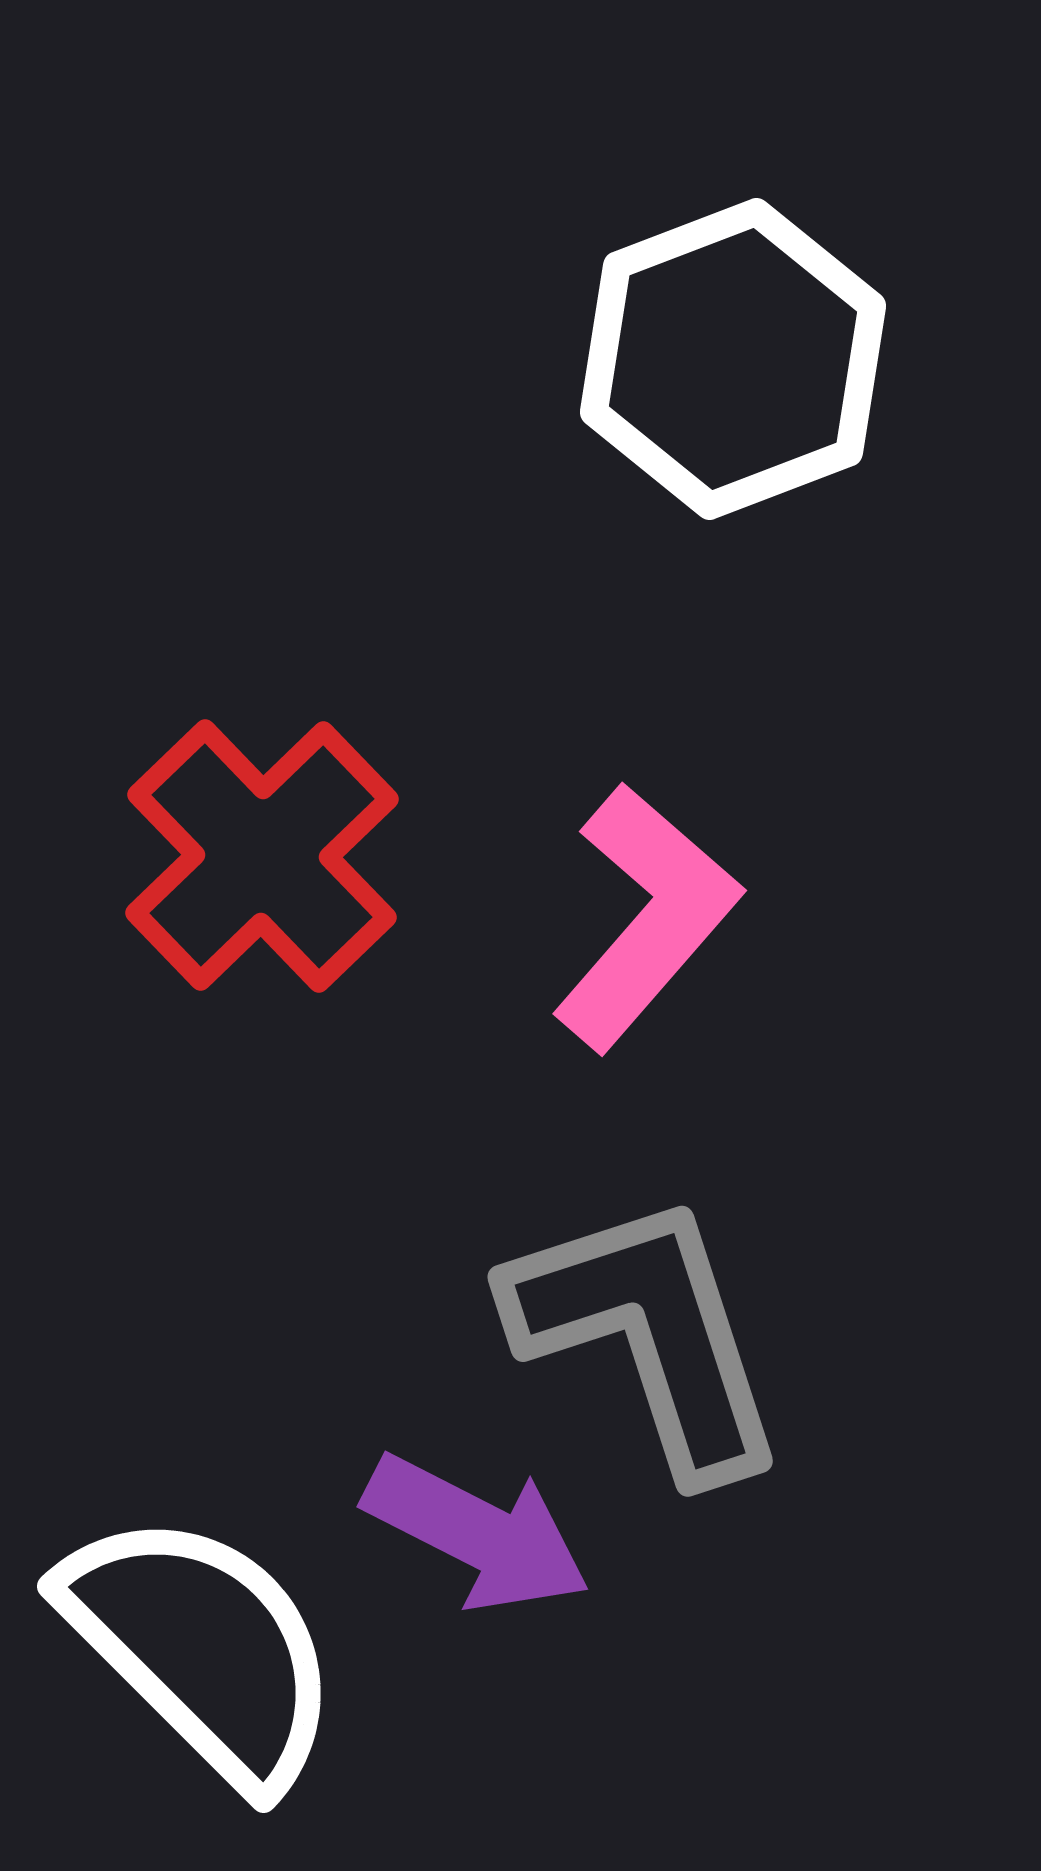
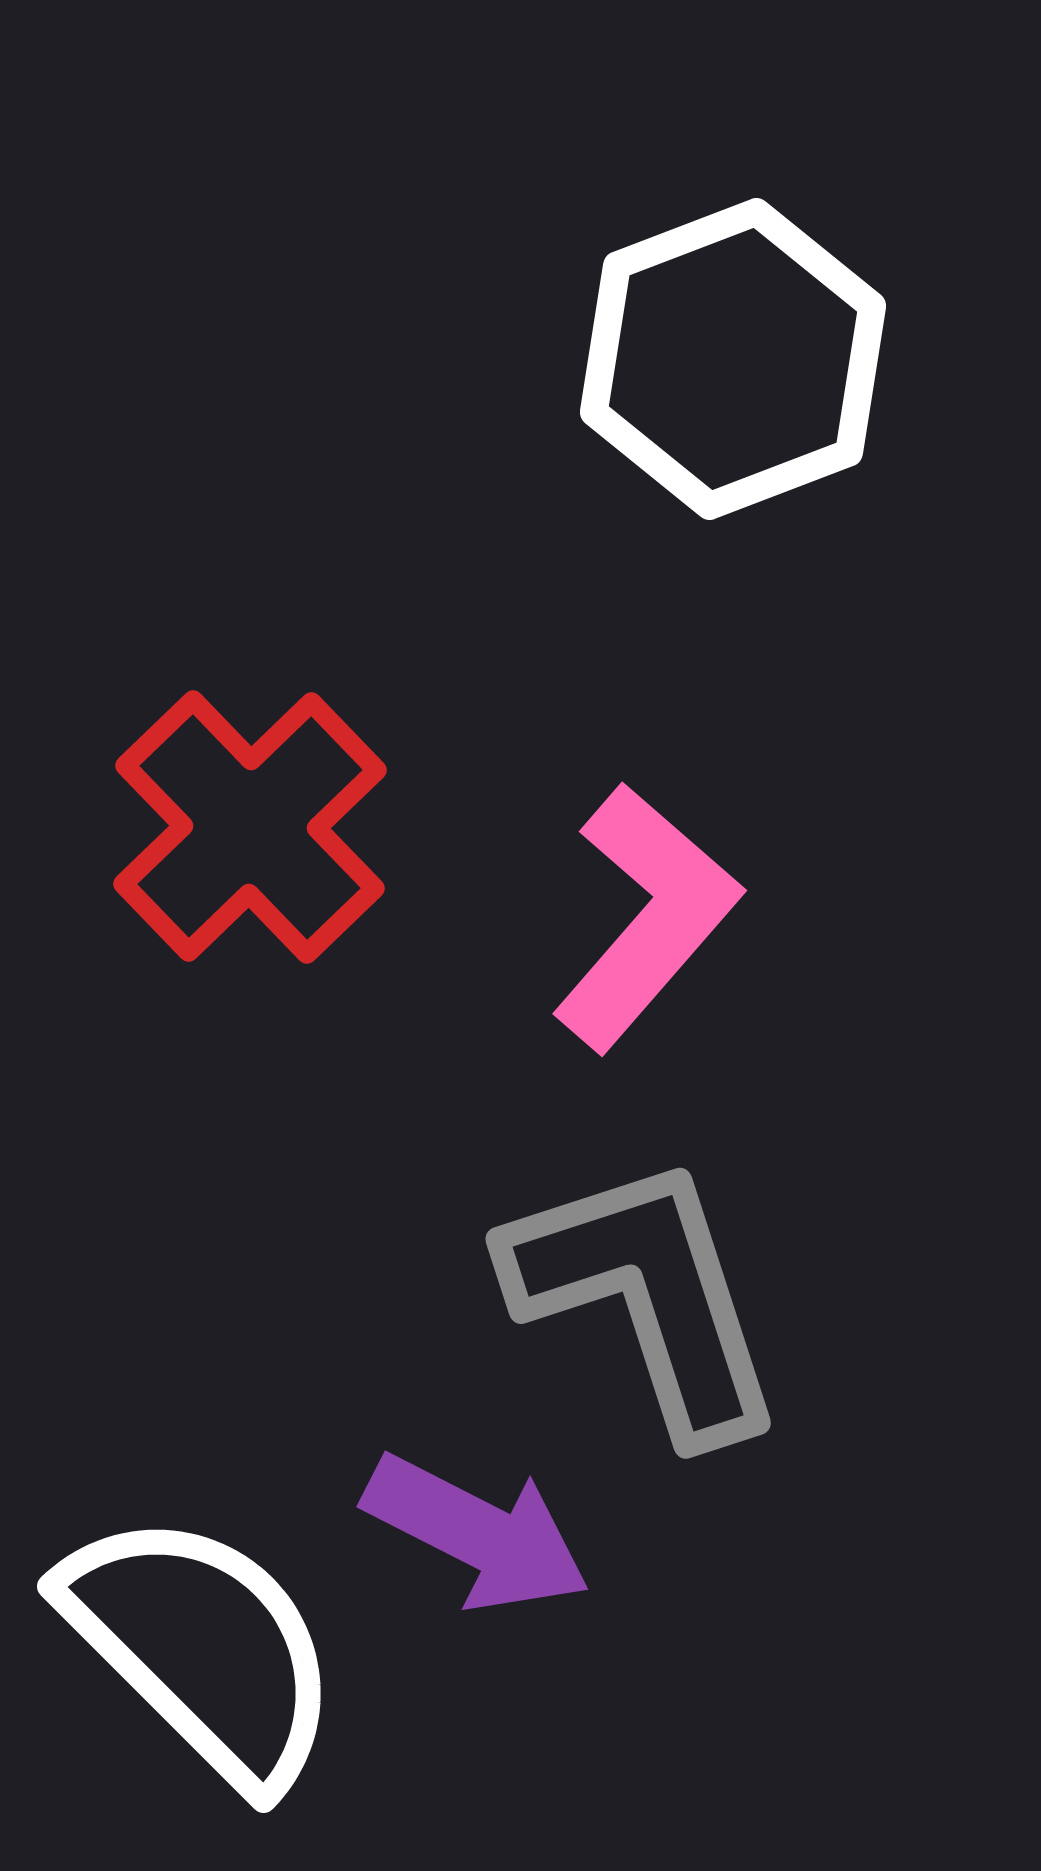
red cross: moved 12 px left, 29 px up
gray L-shape: moved 2 px left, 38 px up
